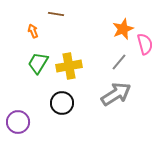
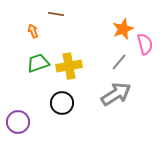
green trapezoid: rotated 40 degrees clockwise
